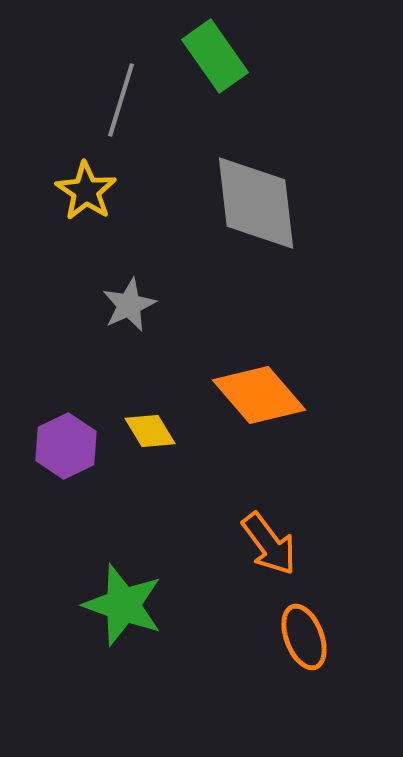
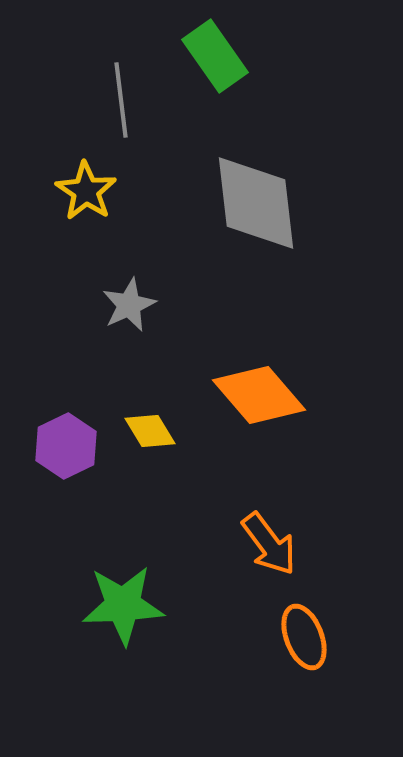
gray line: rotated 24 degrees counterclockwise
green star: rotated 22 degrees counterclockwise
